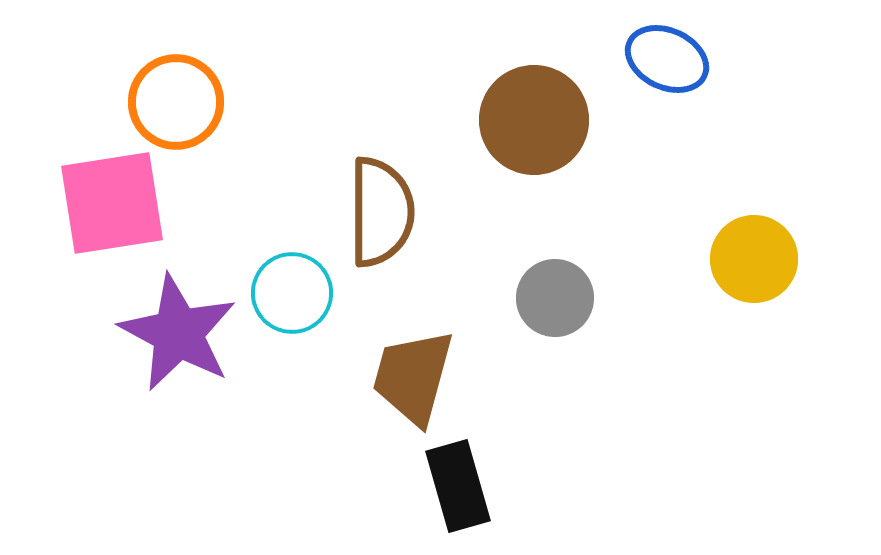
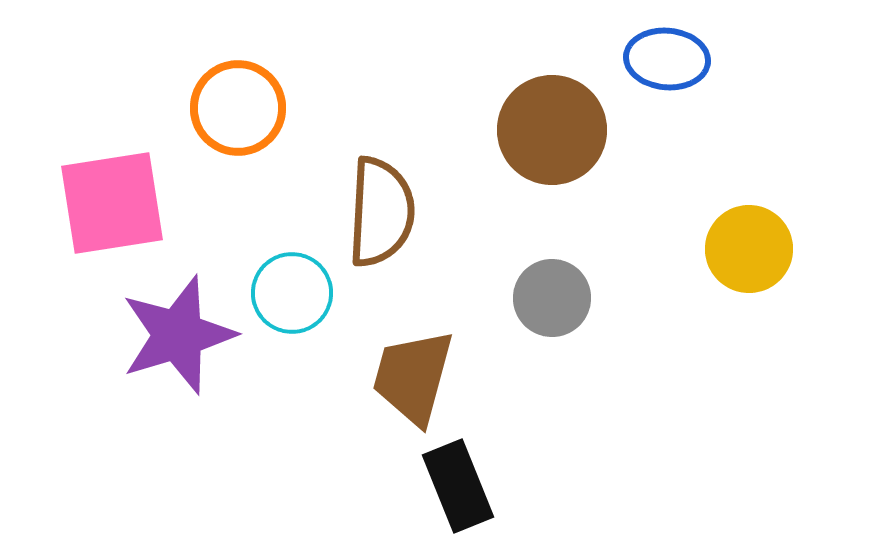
blue ellipse: rotated 20 degrees counterclockwise
orange circle: moved 62 px right, 6 px down
brown circle: moved 18 px right, 10 px down
brown semicircle: rotated 3 degrees clockwise
yellow circle: moved 5 px left, 10 px up
gray circle: moved 3 px left
purple star: moved 2 px down; rotated 27 degrees clockwise
black rectangle: rotated 6 degrees counterclockwise
